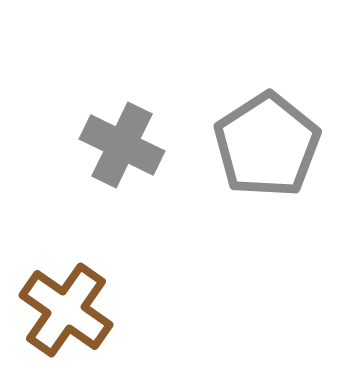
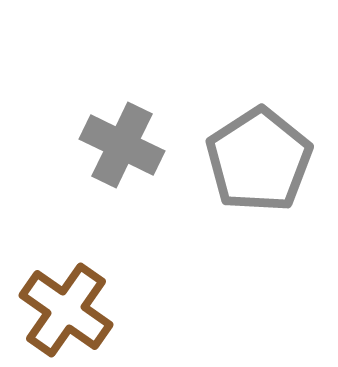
gray pentagon: moved 8 px left, 15 px down
